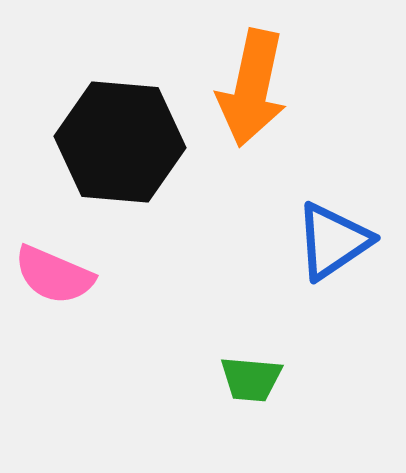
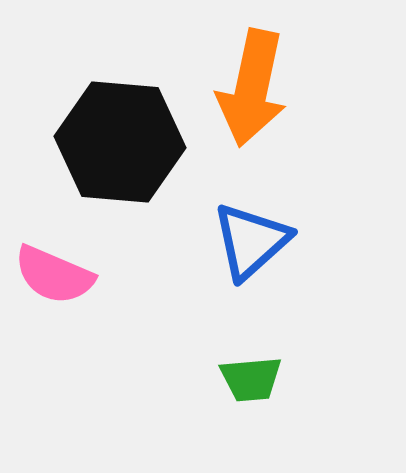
blue triangle: moved 82 px left; rotated 8 degrees counterclockwise
green trapezoid: rotated 10 degrees counterclockwise
